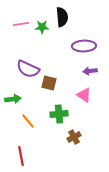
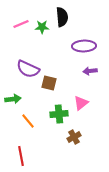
pink line: rotated 14 degrees counterclockwise
pink triangle: moved 3 px left, 8 px down; rotated 49 degrees clockwise
